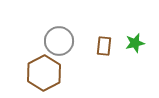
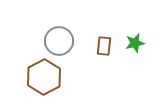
brown hexagon: moved 4 px down
